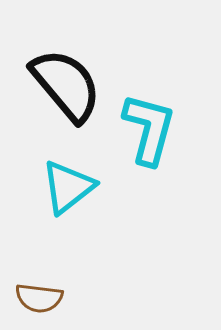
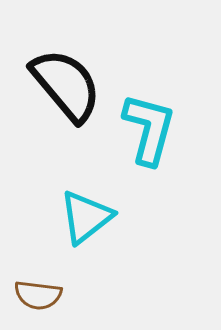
cyan triangle: moved 18 px right, 30 px down
brown semicircle: moved 1 px left, 3 px up
